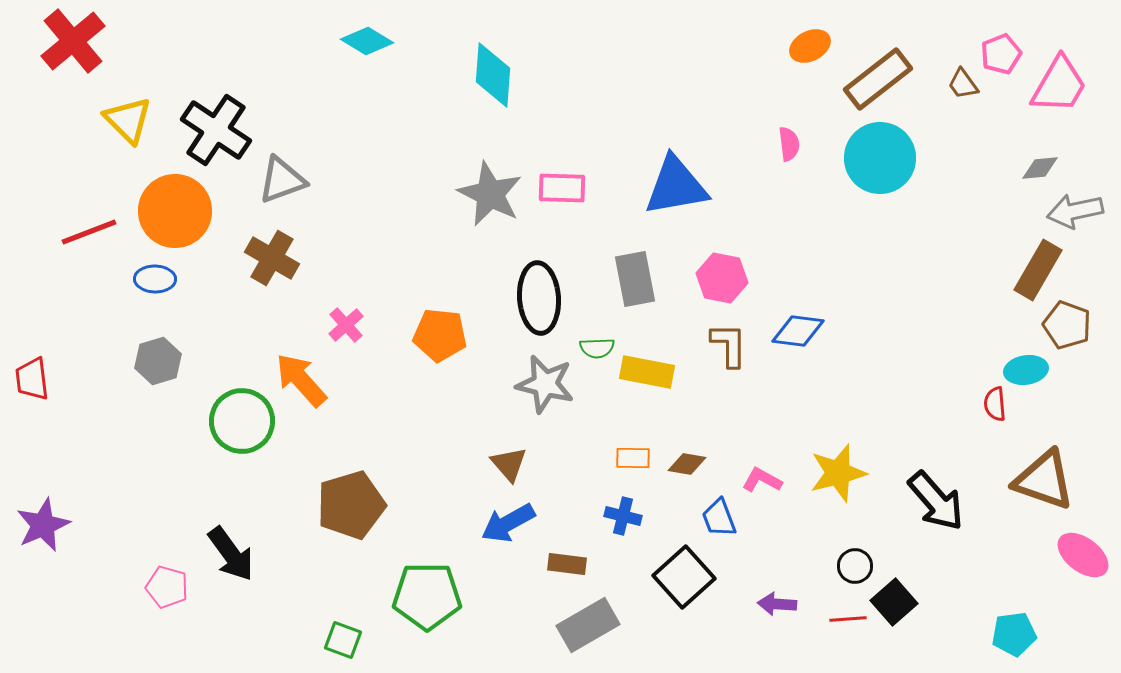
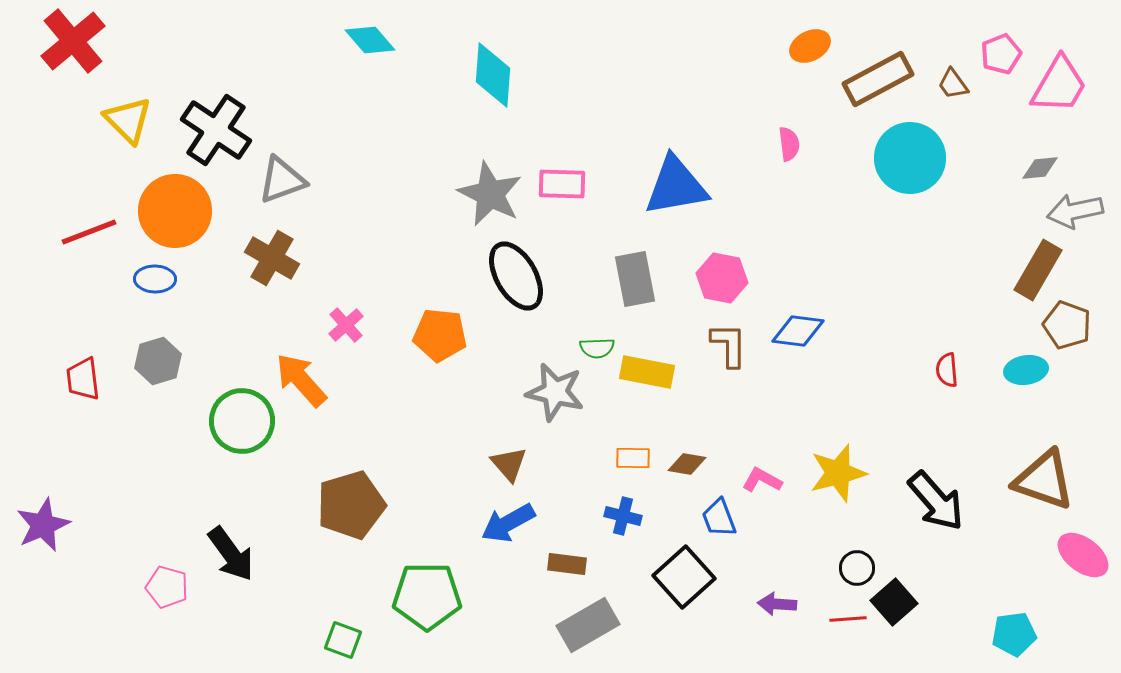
cyan diamond at (367, 41): moved 3 px right, 1 px up; rotated 18 degrees clockwise
brown rectangle at (878, 79): rotated 10 degrees clockwise
brown trapezoid at (963, 84): moved 10 px left
cyan circle at (880, 158): moved 30 px right
pink rectangle at (562, 188): moved 4 px up
black ellipse at (539, 298): moved 23 px left, 22 px up; rotated 26 degrees counterclockwise
red trapezoid at (32, 379): moved 51 px right
gray star at (545, 384): moved 10 px right, 8 px down
red semicircle at (995, 404): moved 48 px left, 34 px up
black circle at (855, 566): moved 2 px right, 2 px down
